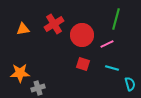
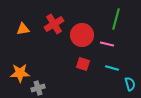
pink line: rotated 40 degrees clockwise
